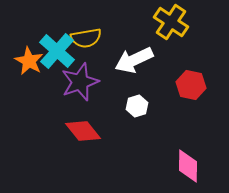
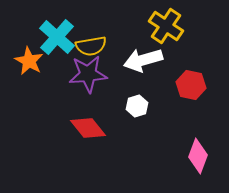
yellow cross: moved 5 px left, 4 px down
yellow semicircle: moved 5 px right, 8 px down
cyan cross: moved 14 px up
white arrow: moved 9 px right; rotated 9 degrees clockwise
purple star: moved 8 px right, 8 px up; rotated 15 degrees clockwise
red diamond: moved 5 px right, 3 px up
pink diamond: moved 10 px right, 10 px up; rotated 20 degrees clockwise
